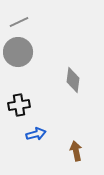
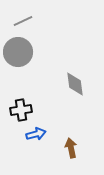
gray line: moved 4 px right, 1 px up
gray diamond: moved 2 px right, 4 px down; rotated 15 degrees counterclockwise
black cross: moved 2 px right, 5 px down
brown arrow: moved 5 px left, 3 px up
